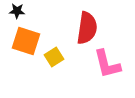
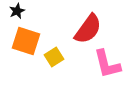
black star: rotated 28 degrees counterclockwise
red semicircle: moved 1 px right, 1 px down; rotated 28 degrees clockwise
